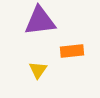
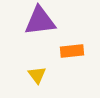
yellow triangle: moved 1 px left, 5 px down; rotated 12 degrees counterclockwise
